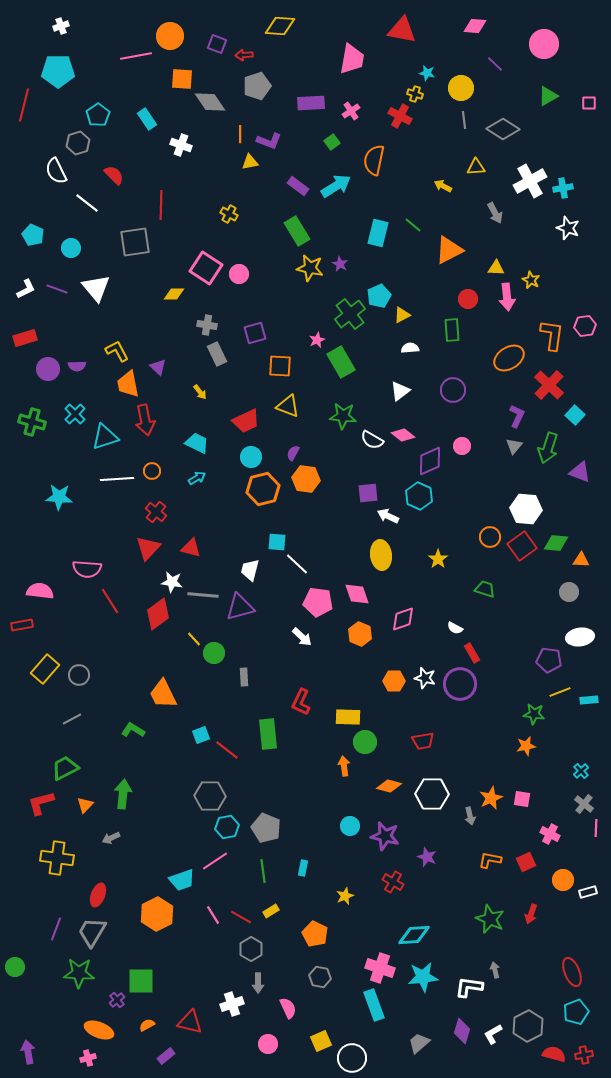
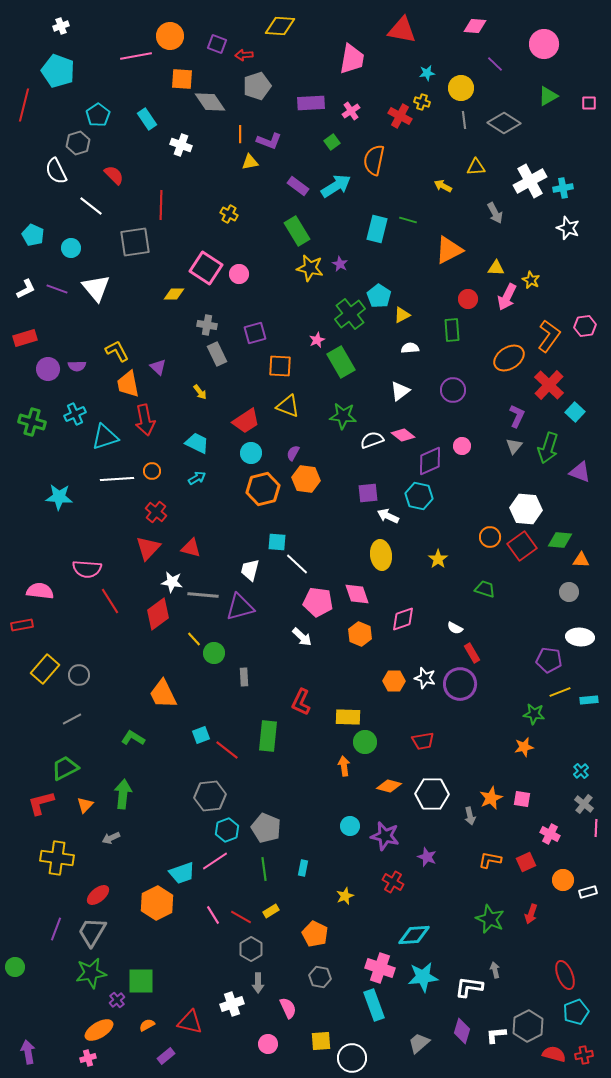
cyan pentagon at (58, 71): rotated 20 degrees clockwise
cyan star at (427, 73): rotated 21 degrees counterclockwise
yellow cross at (415, 94): moved 7 px right, 8 px down
gray diamond at (503, 129): moved 1 px right, 6 px up
white line at (87, 203): moved 4 px right, 3 px down
green line at (413, 225): moved 5 px left, 5 px up; rotated 24 degrees counterclockwise
cyan rectangle at (378, 233): moved 1 px left, 4 px up
cyan pentagon at (379, 296): rotated 15 degrees counterclockwise
pink arrow at (507, 297): rotated 32 degrees clockwise
orange L-shape at (552, 335): moved 3 px left, 1 px down; rotated 28 degrees clockwise
cyan cross at (75, 414): rotated 20 degrees clockwise
cyan square at (575, 415): moved 3 px up
red trapezoid at (246, 421): rotated 8 degrees counterclockwise
white semicircle at (372, 440): rotated 130 degrees clockwise
cyan circle at (251, 457): moved 4 px up
cyan hexagon at (419, 496): rotated 12 degrees counterclockwise
green diamond at (556, 543): moved 4 px right, 3 px up
white ellipse at (580, 637): rotated 12 degrees clockwise
green L-shape at (133, 730): moved 8 px down
green rectangle at (268, 734): moved 2 px down; rotated 12 degrees clockwise
orange star at (526, 746): moved 2 px left, 1 px down
gray hexagon at (210, 796): rotated 8 degrees counterclockwise
cyan hexagon at (227, 827): moved 3 px down; rotated 10 degrees counterclockwise
green line at (263, 871): moved 1 px right, 2 px up
cyan trapezoid at (182, 880): moved 7 px up
red ellipse at (98, 895): rotated 30 degrees clockwise
orange hexagon at (157, 914): moved 11 px up
red ellipse at (572, 972): moved 7 px left, 3 px down
green star at (79, 973): moved 12 px right; rotated 12 degrees counterclockwise
orange ellipse at (99, 1030): rotated 52 degrees counterclockwise
white L-shape at (493, 1034): moved 3 px right, 1 px down; rotated 25 degrees clockwise
yellow square at (321, 1041): rotated 20 degrees clockwise
